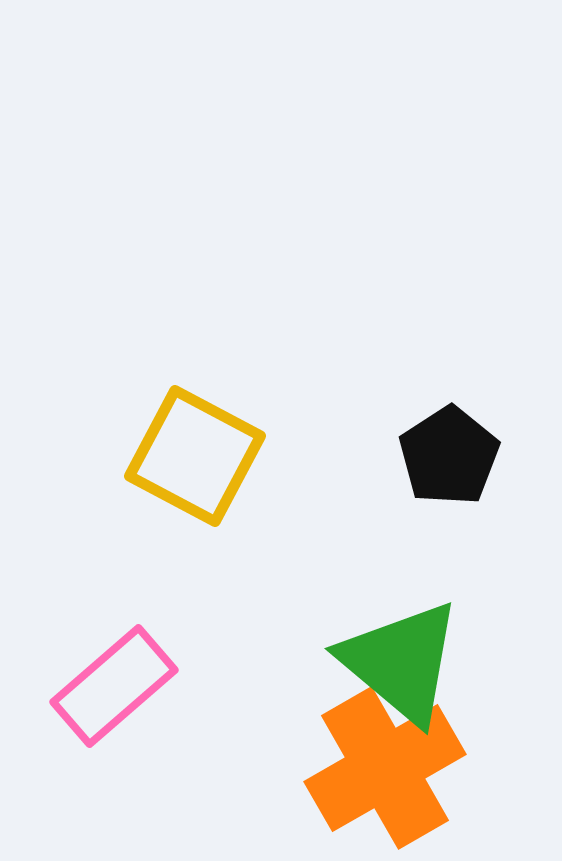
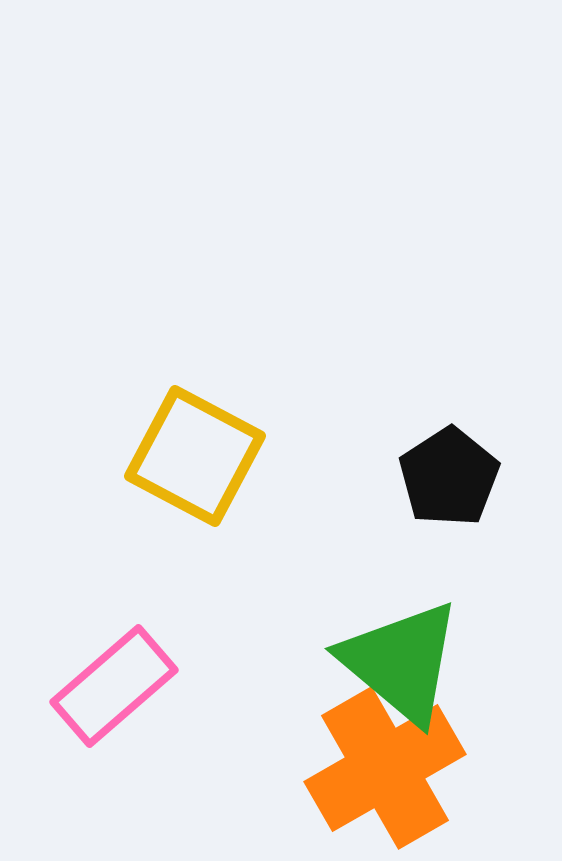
black pentagon: moved 21 px down
